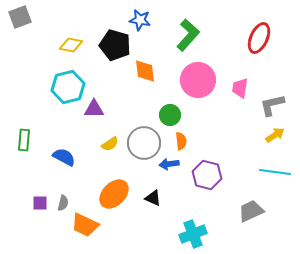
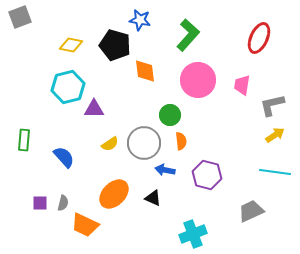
pink trapezoid: moved 2 px right, 3 px up
blue semicircle: rotated 20 degrees clockwise
blue arrow: moved 4 px left, 6 px down; rotated 18 degrees clockwise
